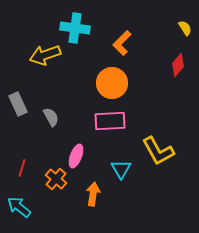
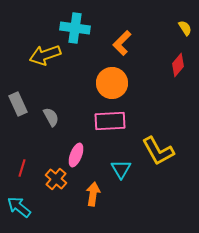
pink ellipse: moved 1 px up
